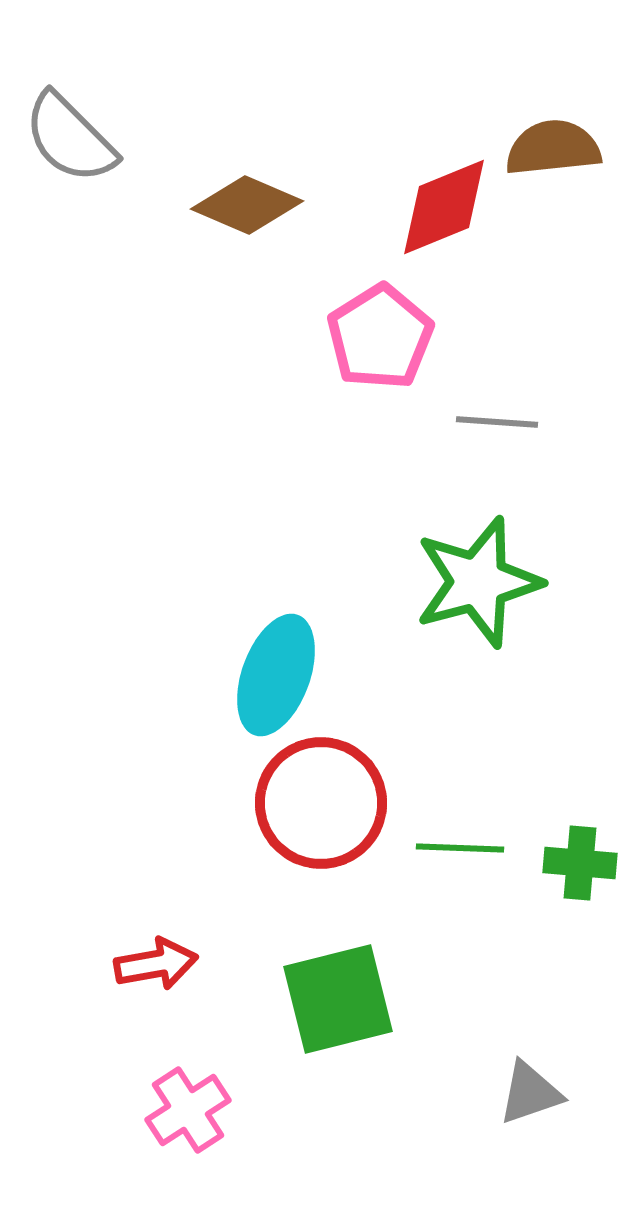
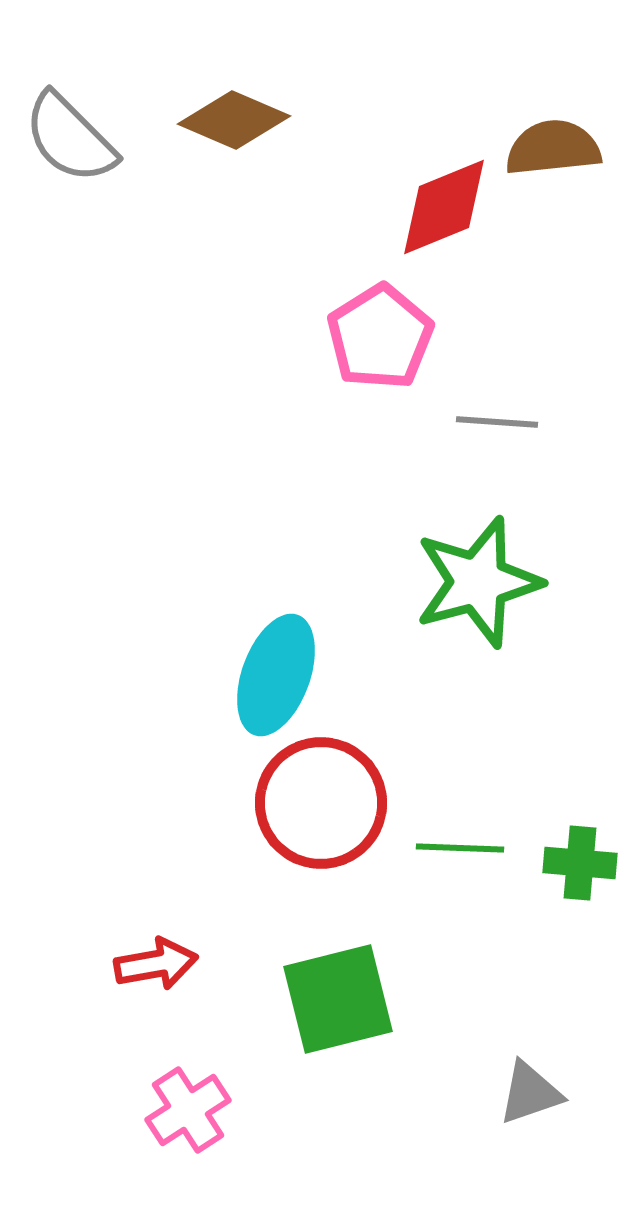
brown diamond: moved 13 px left, 85 px up
